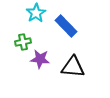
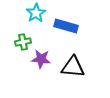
blue rectangle: rotated 30 degrees counterclockwise
purple star: moved 1 px right
